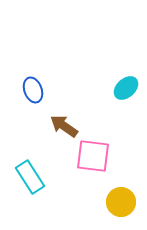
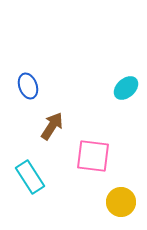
blue ellipse: moved 5 px left, 4 px up
brown arrow: moved 12 px left; rotated 88 degrees clockwise
